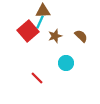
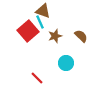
brown triangle: rotated 21 degrees clockwise
cyan line: rotated 48 degrees counterclockwise
